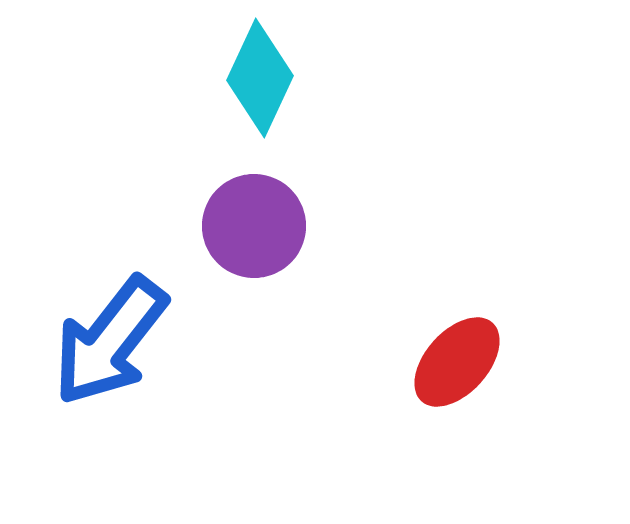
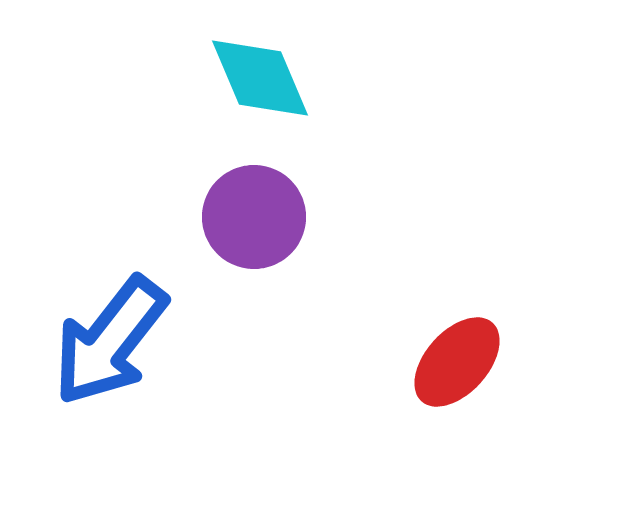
cyan diamond: rotated 48 degrees counterclockwise
purple circle: moved 9 px up
